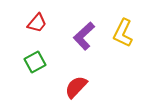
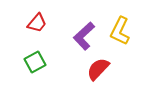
yellow L-shape: moved 3 px left, 2 px up
red semicircle: moved 22 px right, 18 px up
